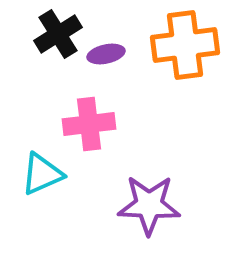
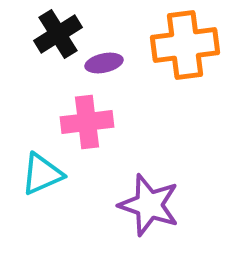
purple ellipse: moved 2 px left, 9 px down
pink cross: moved 2 px left, 2 px up
purple star: rotated 16 degrees clockwise
